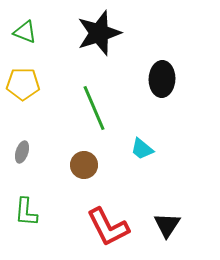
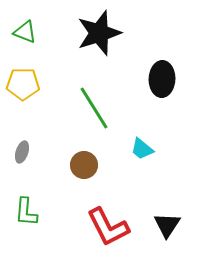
green line: rotated 9 degrees counterclockwise
